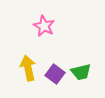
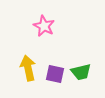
purple square: rotated 24 degrees counterclockwise
